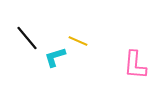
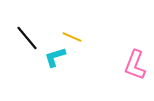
yellow line: moved 6 px left, 4 px up
pink L-shape: rotated 16 degrees clockwise
